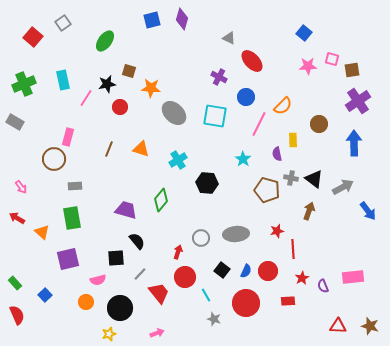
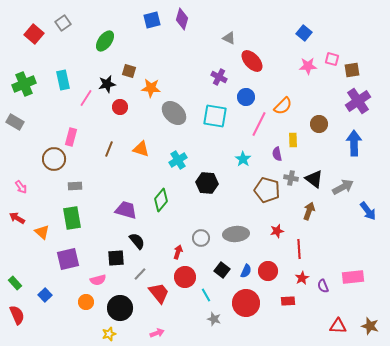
red square at (33, 37): moved 1 px right, 3 px up
pink rectangle at (68, 137): moved 3 px right
red line at (293, 249): moved 6 px right
